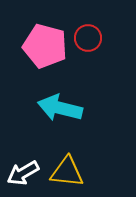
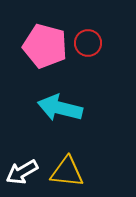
red circle: moved 5 px down
white arrow: moved 1 px left, 1 px up
